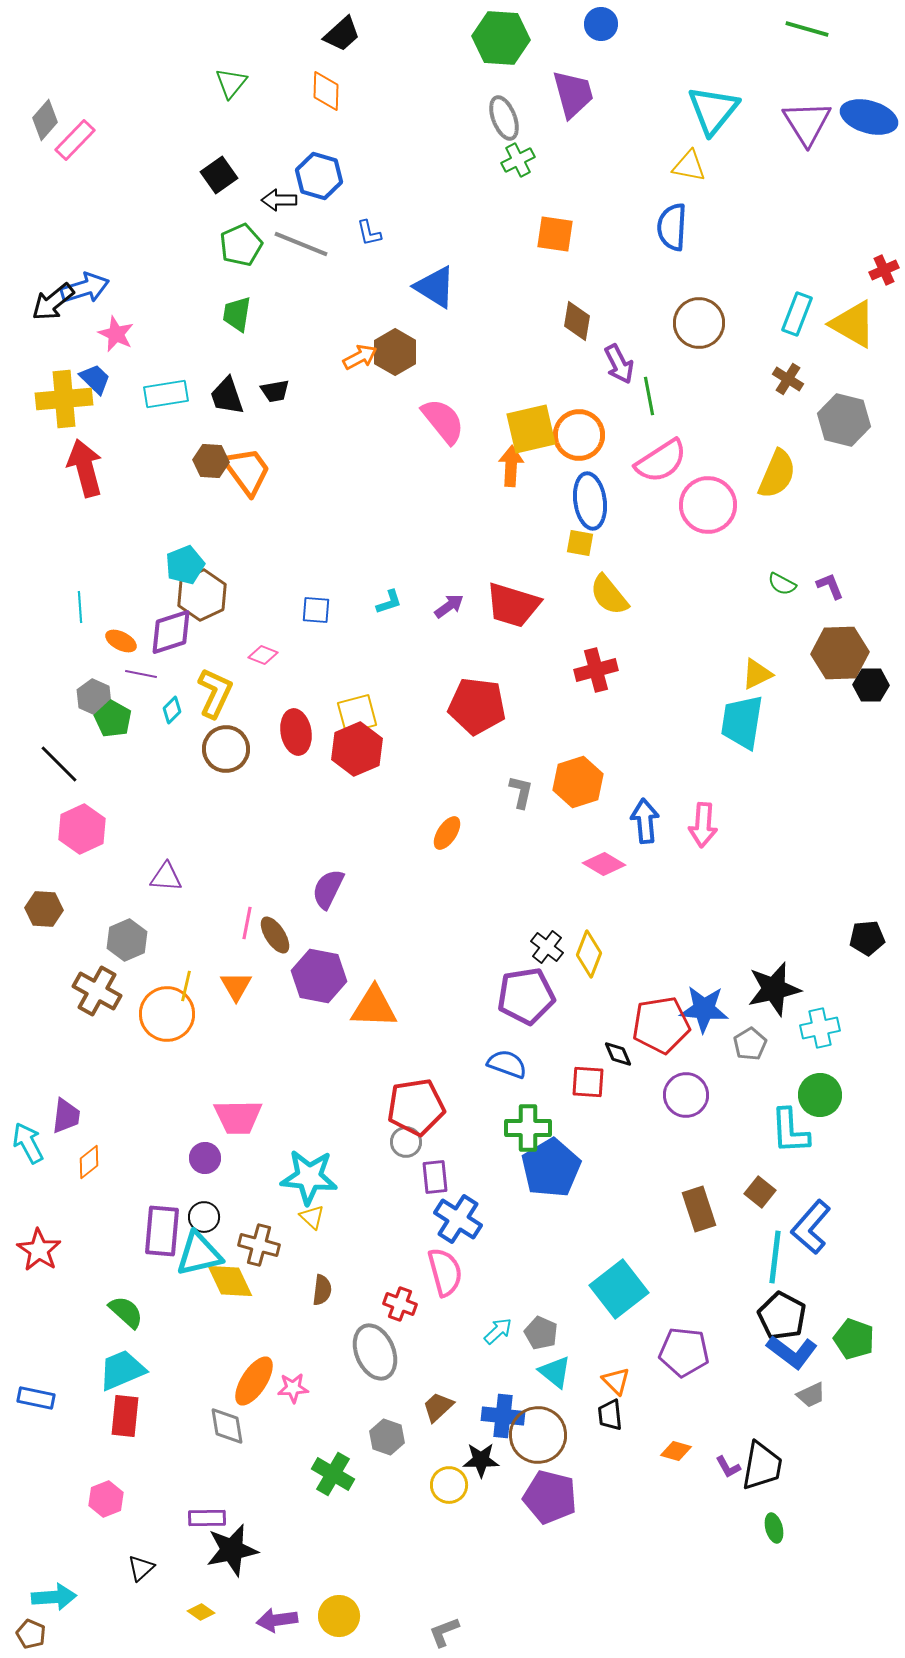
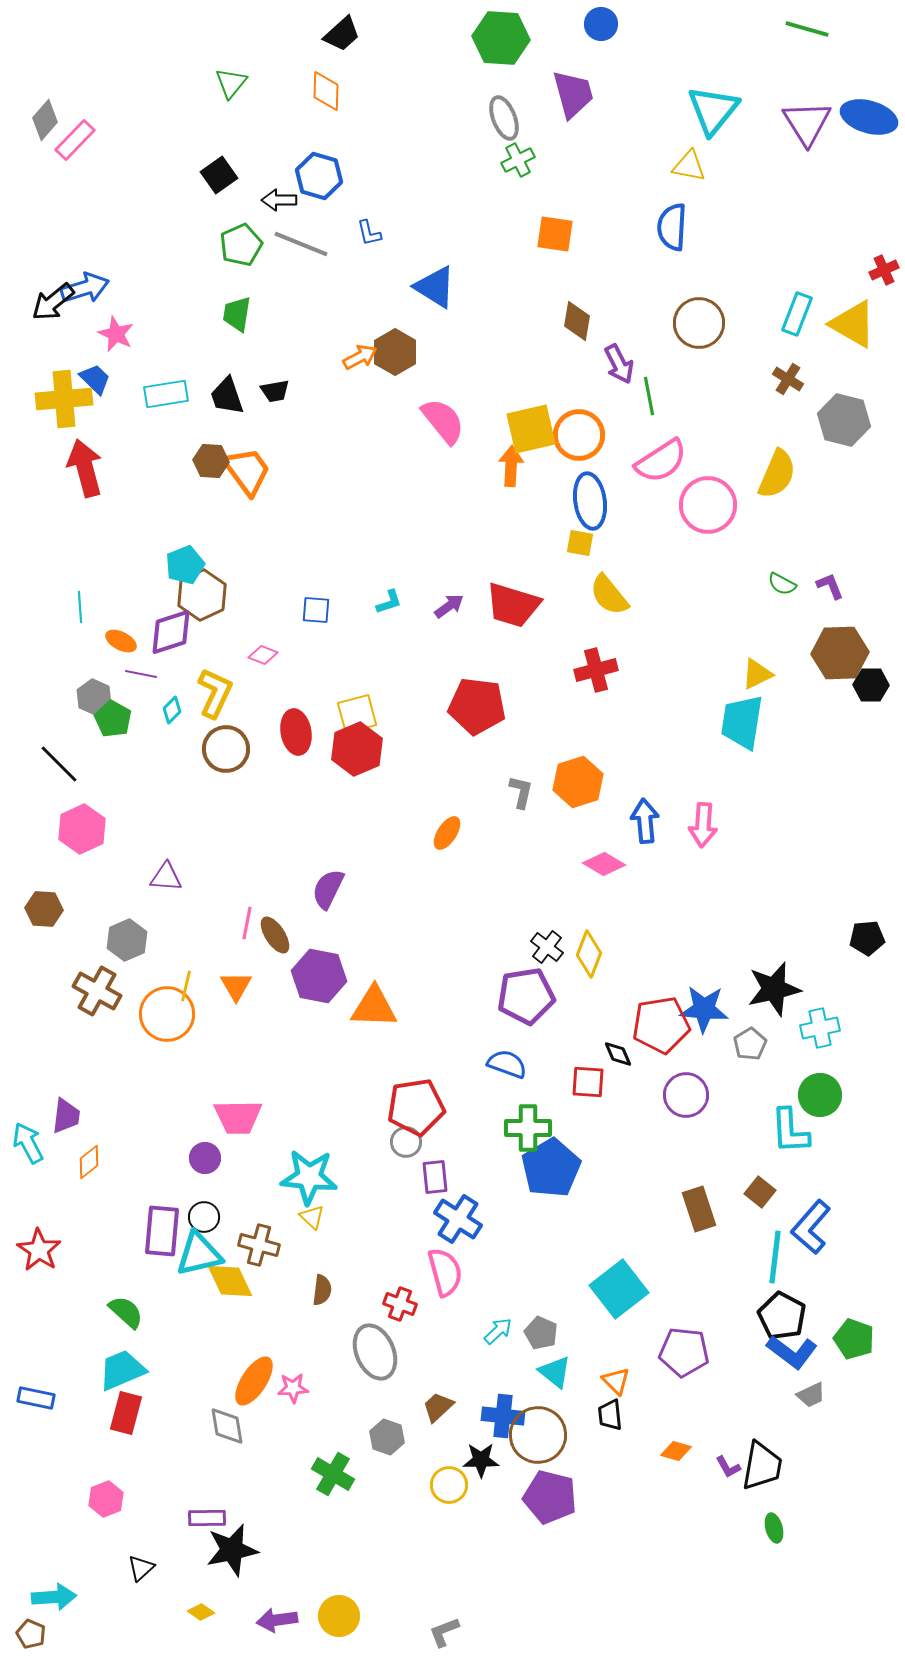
red rectangle at (125, 1416): moved 1 px right, 3 px up; rotated 9 degrees clockwise
